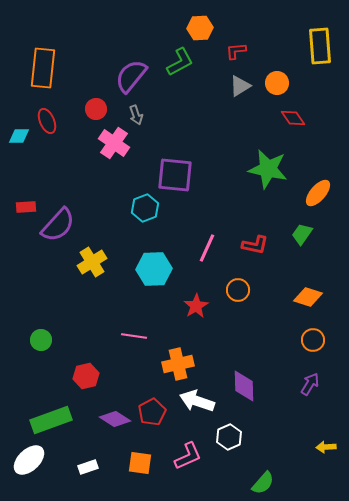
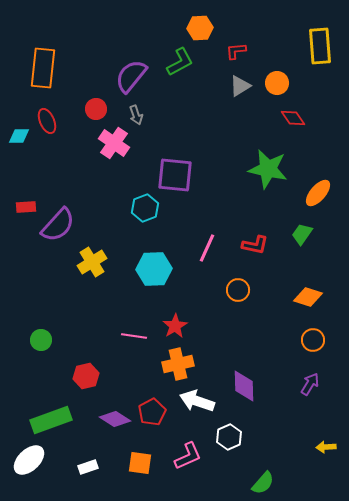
red star at (196, 306): moved 21 px left, 20 px down
